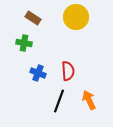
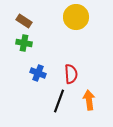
brown rectangle: moved 9 px left, 3 px down
red semicircle: moved 3 px right, 3 px down
orange arrow: rotated 18 degrees clockwise
